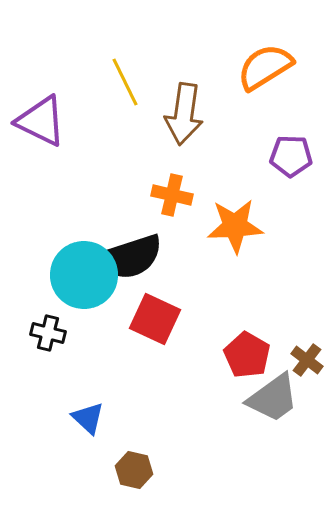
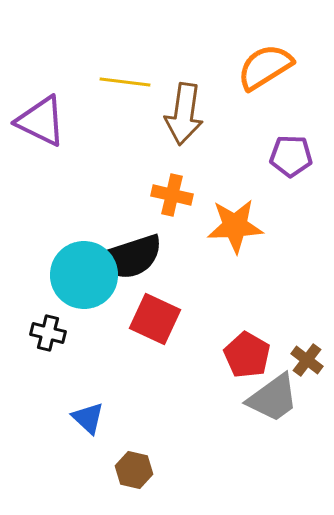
yellow line: rotated 57 degrees counterclockwise
